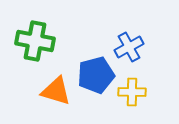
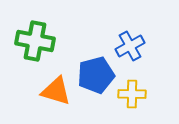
blue cross: moved 1 px right, 1 px up
yellow cross: moved 2 px down
